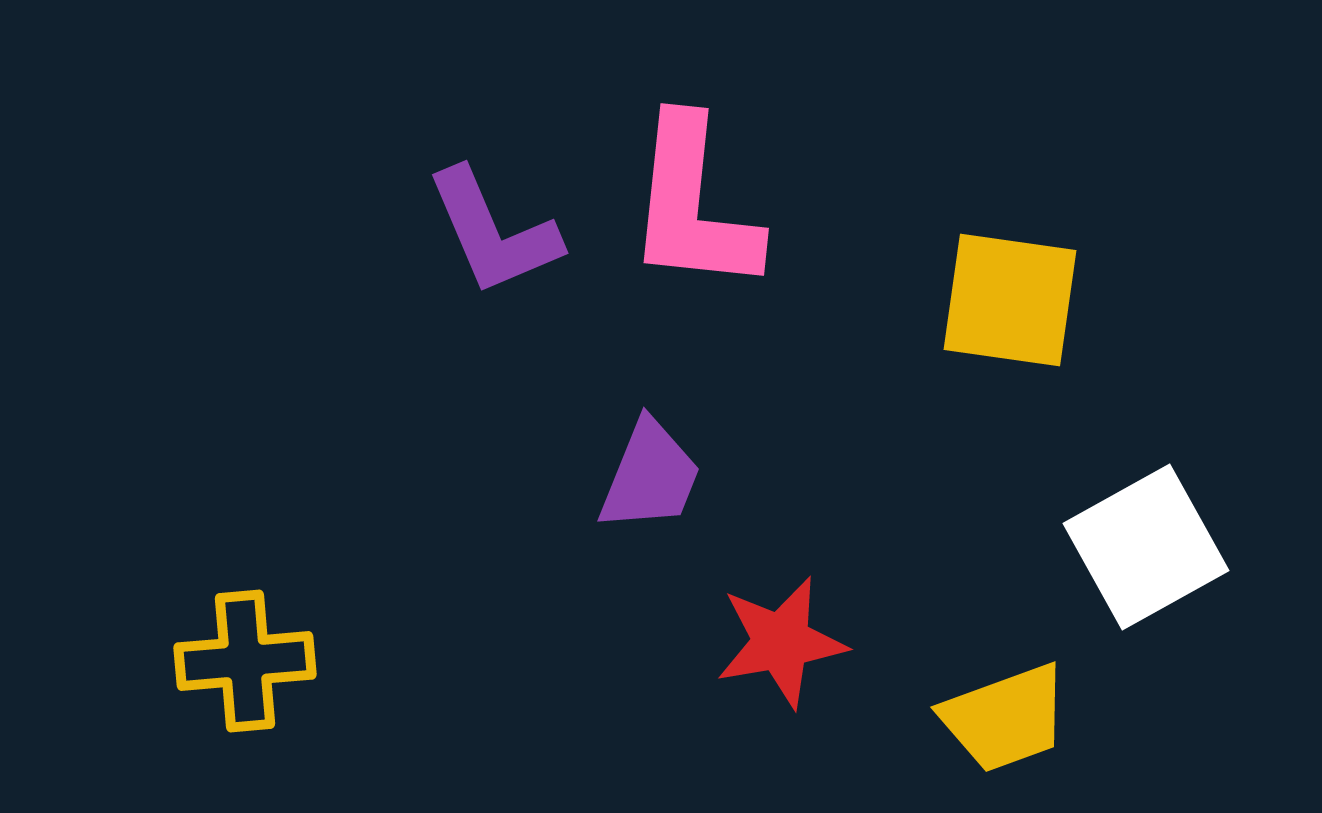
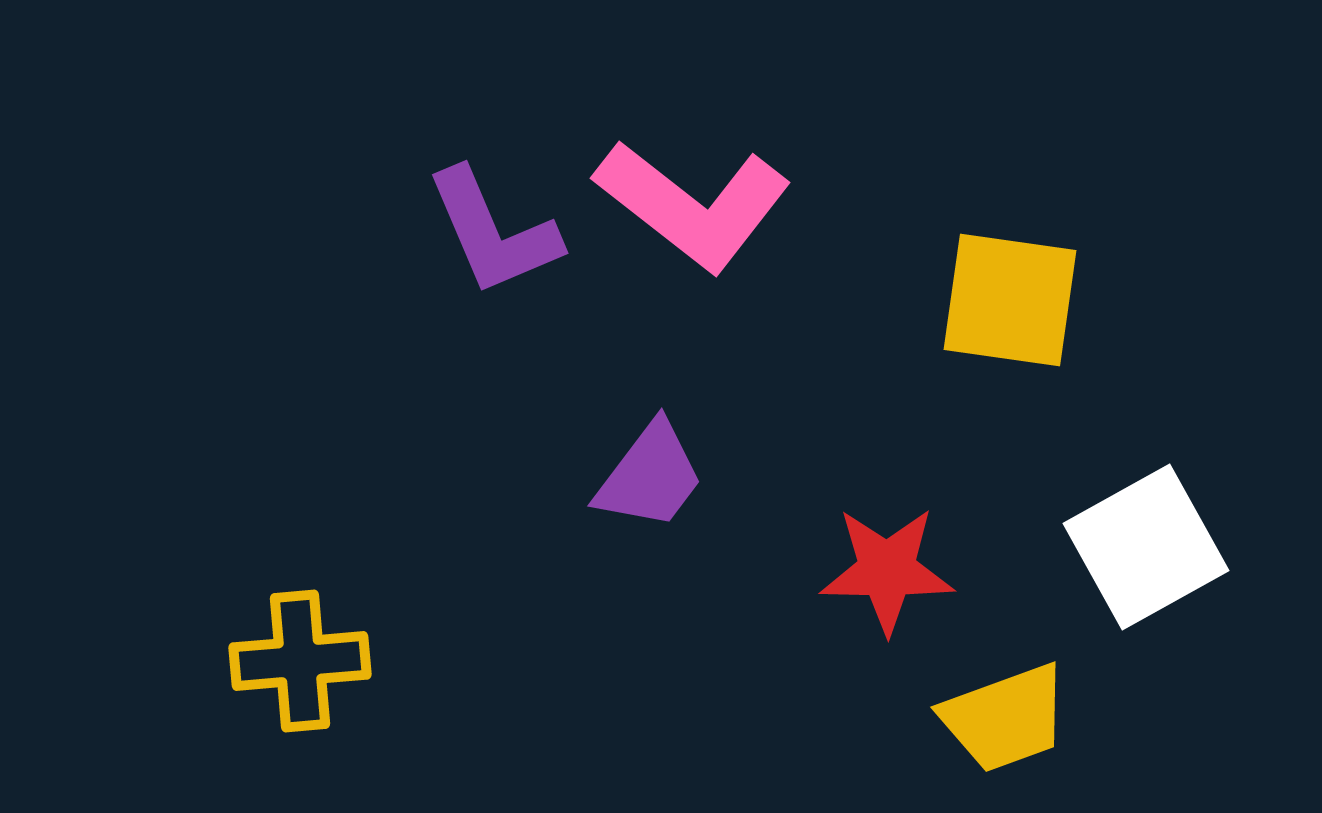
pink L-shape: rotated 58 degrees counterclockwise
purple trapezoid: rotated 15 degrees clockwise
red star: moved 106 px right, 72 px up; rotated 11 degrees clockwise
yellow cross: moved 55 px right
